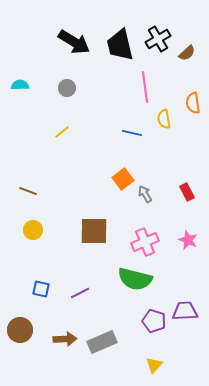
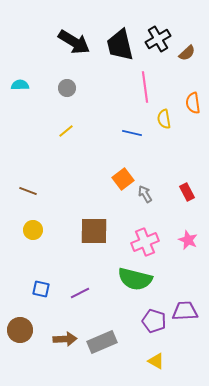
yellow line: moved 4 px right, 1 px up
yellow triangle: moved 2 px right, 4 px up; rotated 42 degrees counterclockwise
